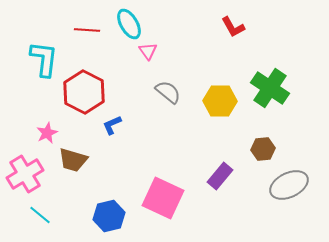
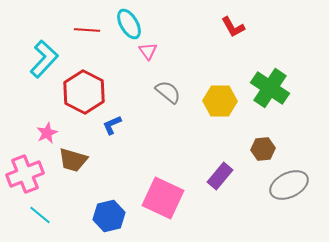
cyan L-shape: rotated 36 degrees clockwise
pink cross: rotated 9 degrees clockwise
